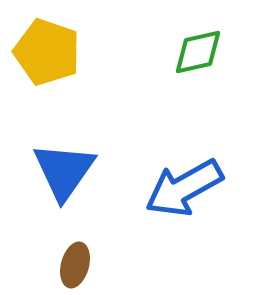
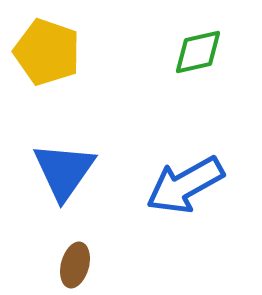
blue arrow: moved 1 px right, 3 px up
